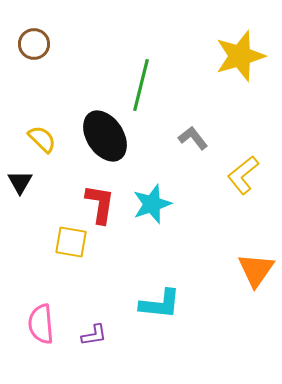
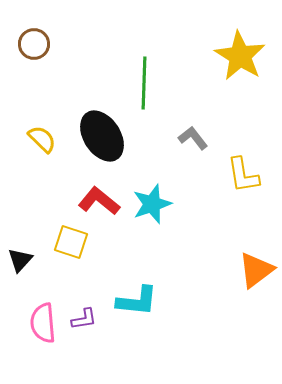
yellow star: rotated 24 degrees counterclockwise
green line: moved 3 px right, 2 px up; rotated 12 degrees counterclockwise
black ellipse: moved 3 px left
yellow L-shape: rotated 60 degrees counterclockwise
black triangle: moved 78 px down; rotated 12 degrees clockwise
red L-shape: moved 1 px left, 3 px up; rotated 60 degrees counterclockwise
yellow square: rotated 8 degrees clockwise
orange triangle: rotated 18 degrees clockwise
cyan L-shape: moved 23 px left, 3 px up
pink semicircle: moved 2 px right, 1 px up
purple L-shape: moved 10 px left, 16 px up
